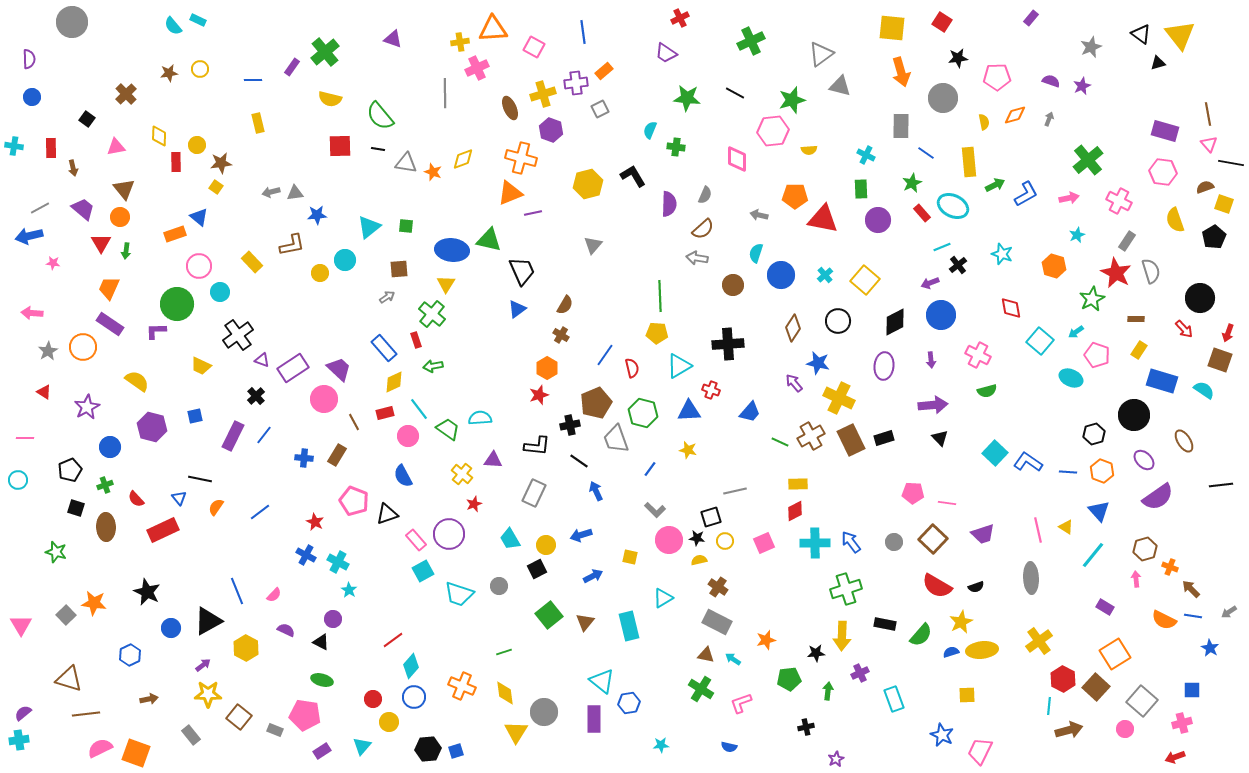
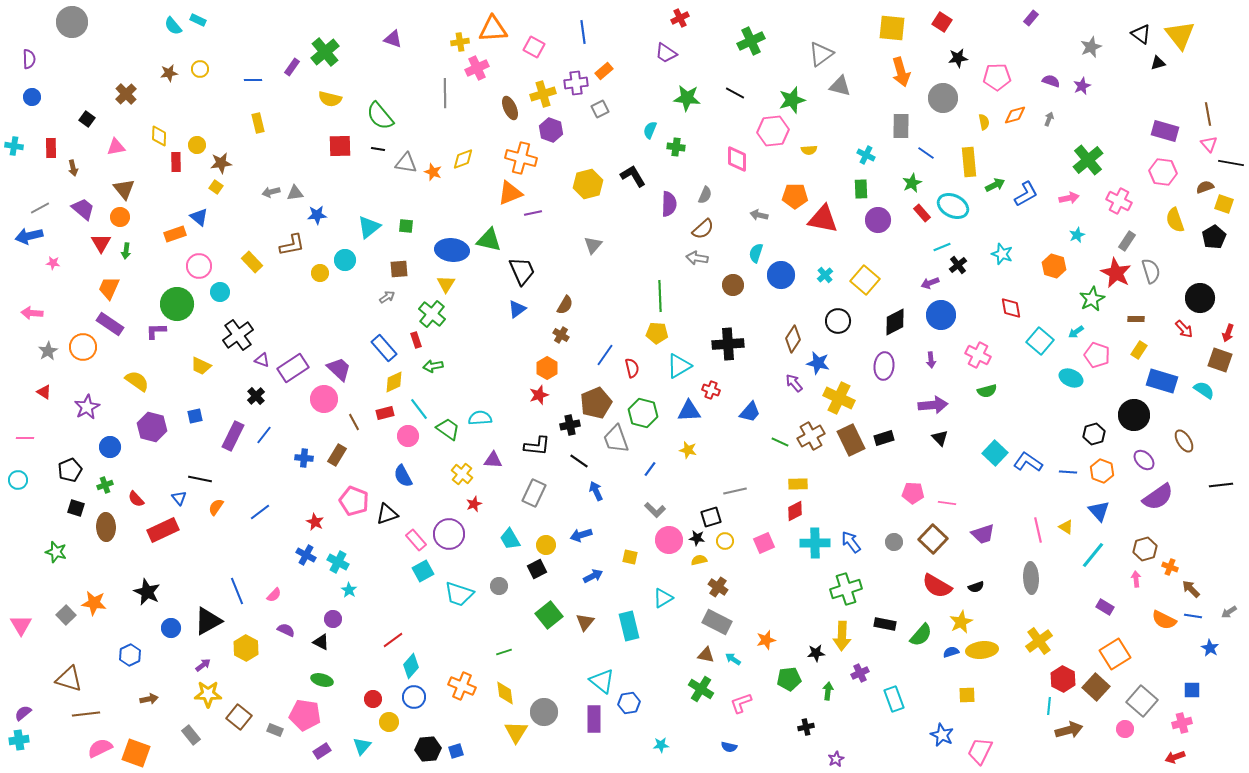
brown diamond at (793, 328): moved 11 px down
